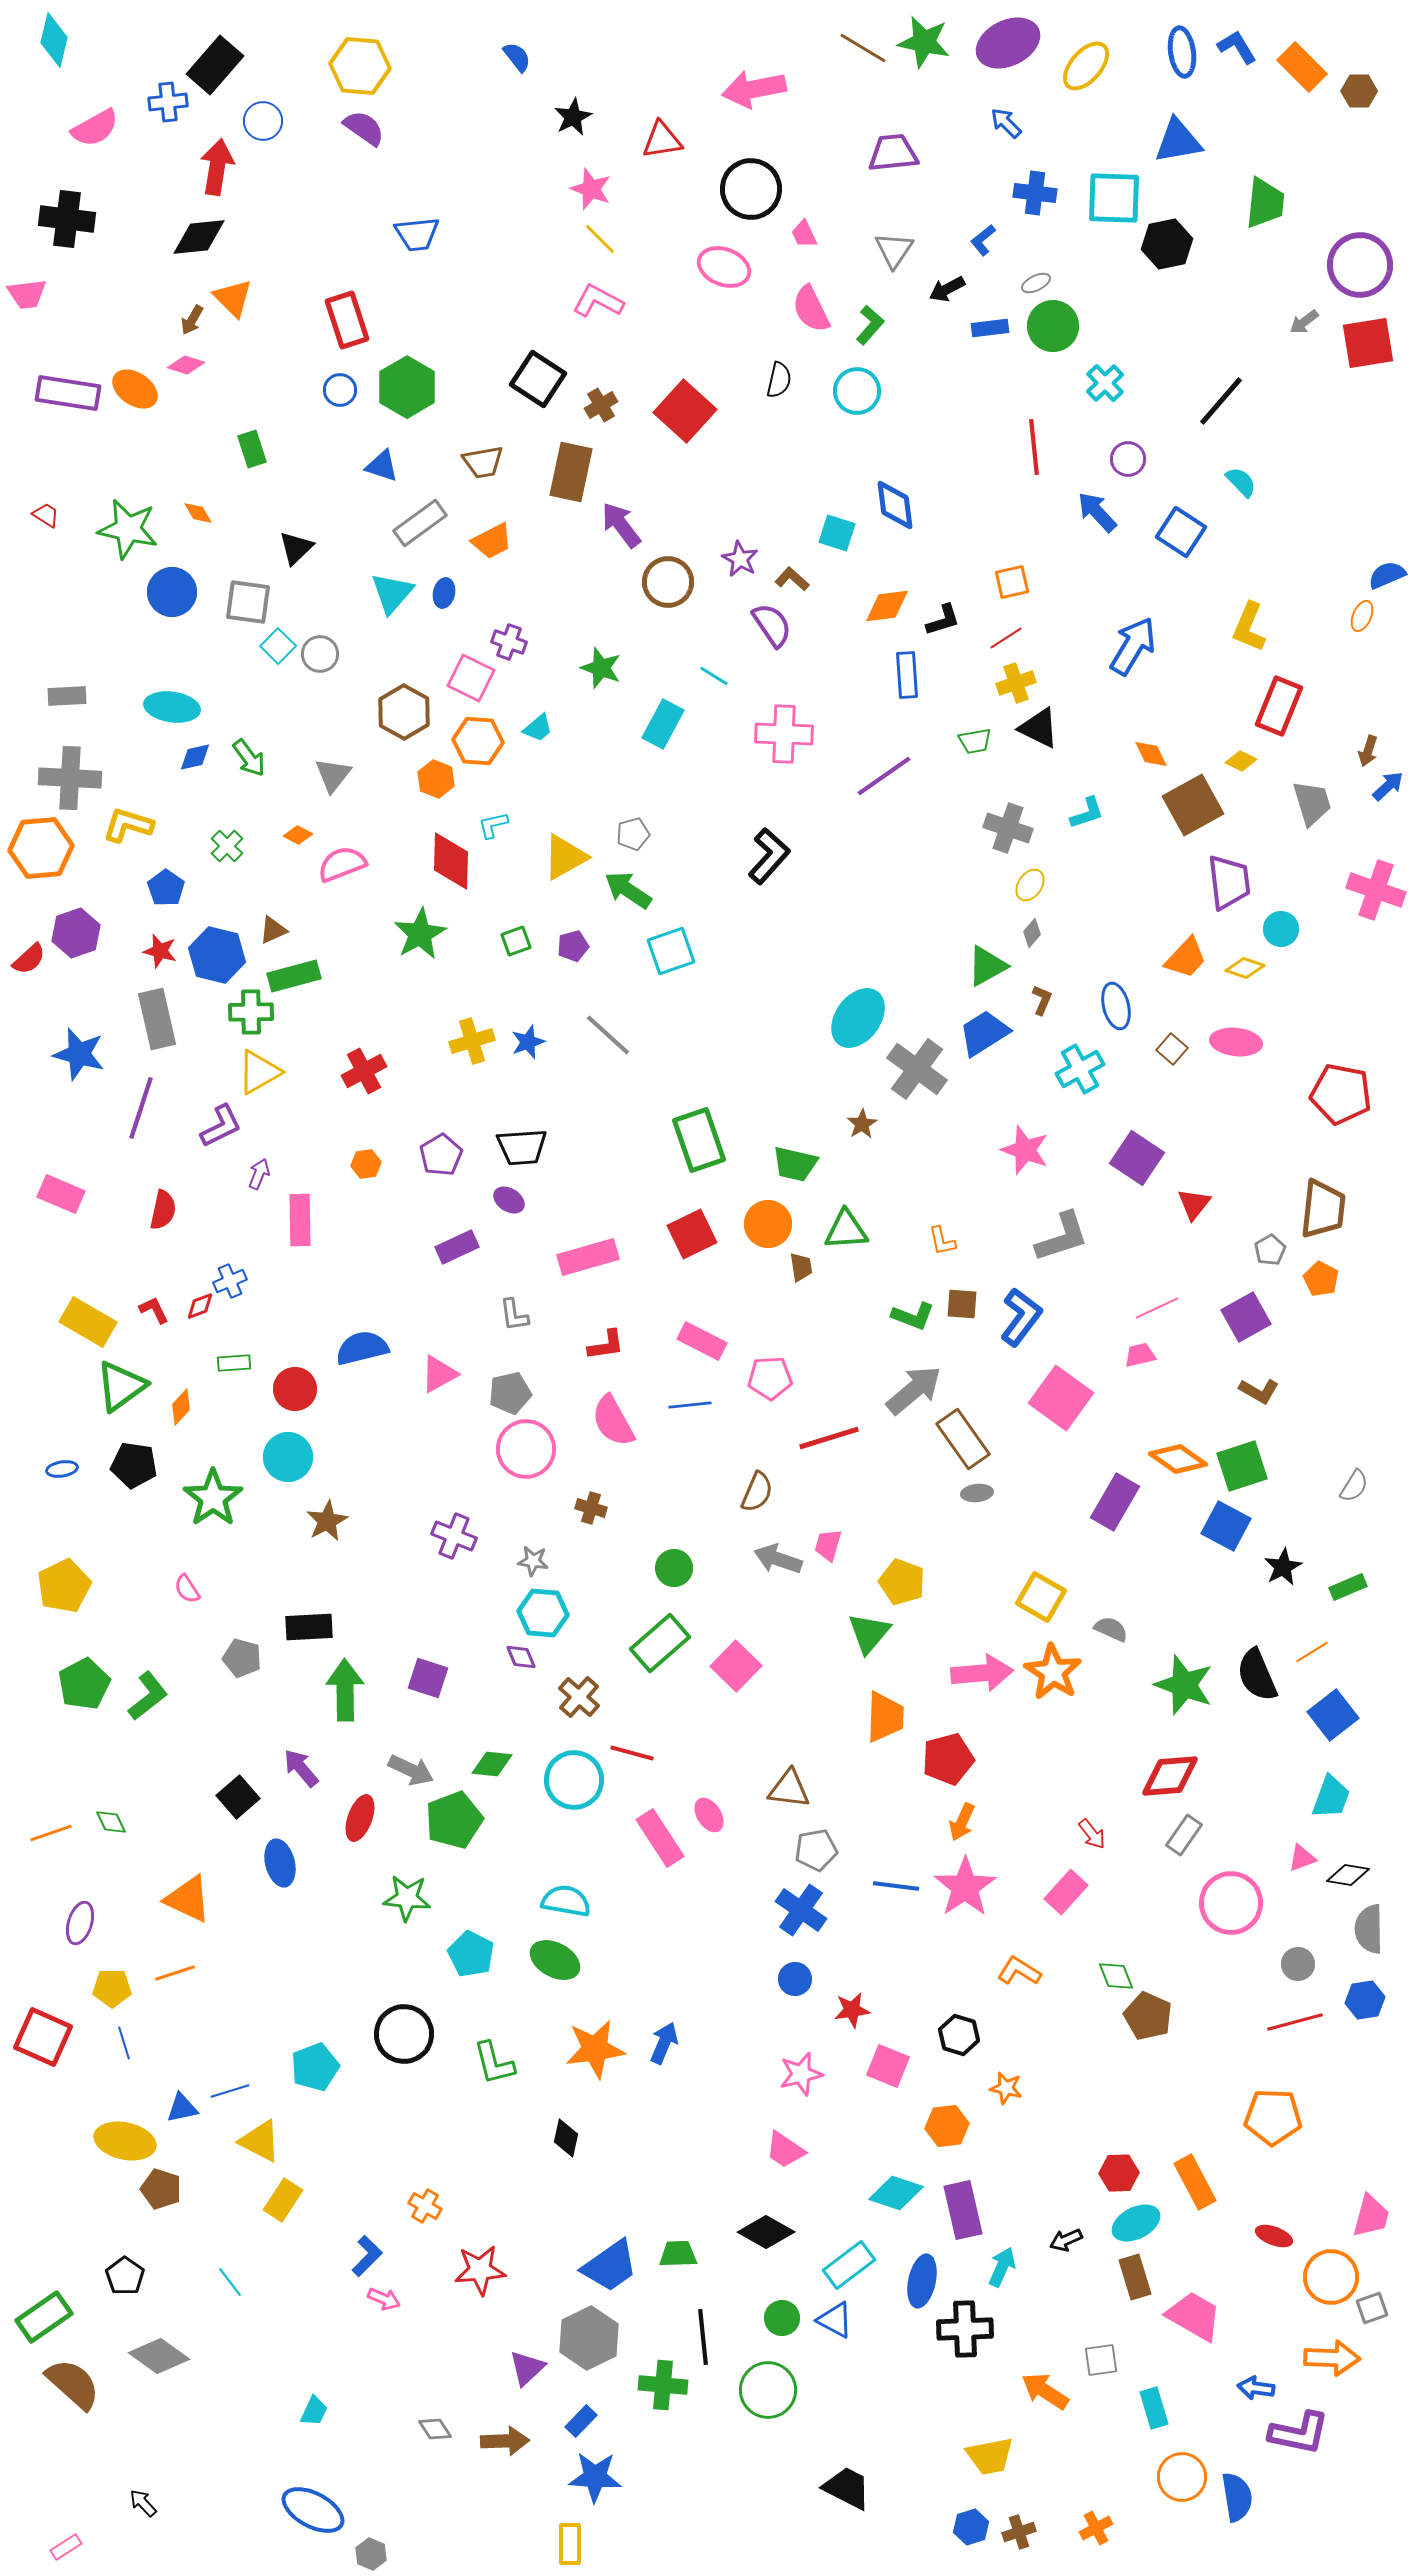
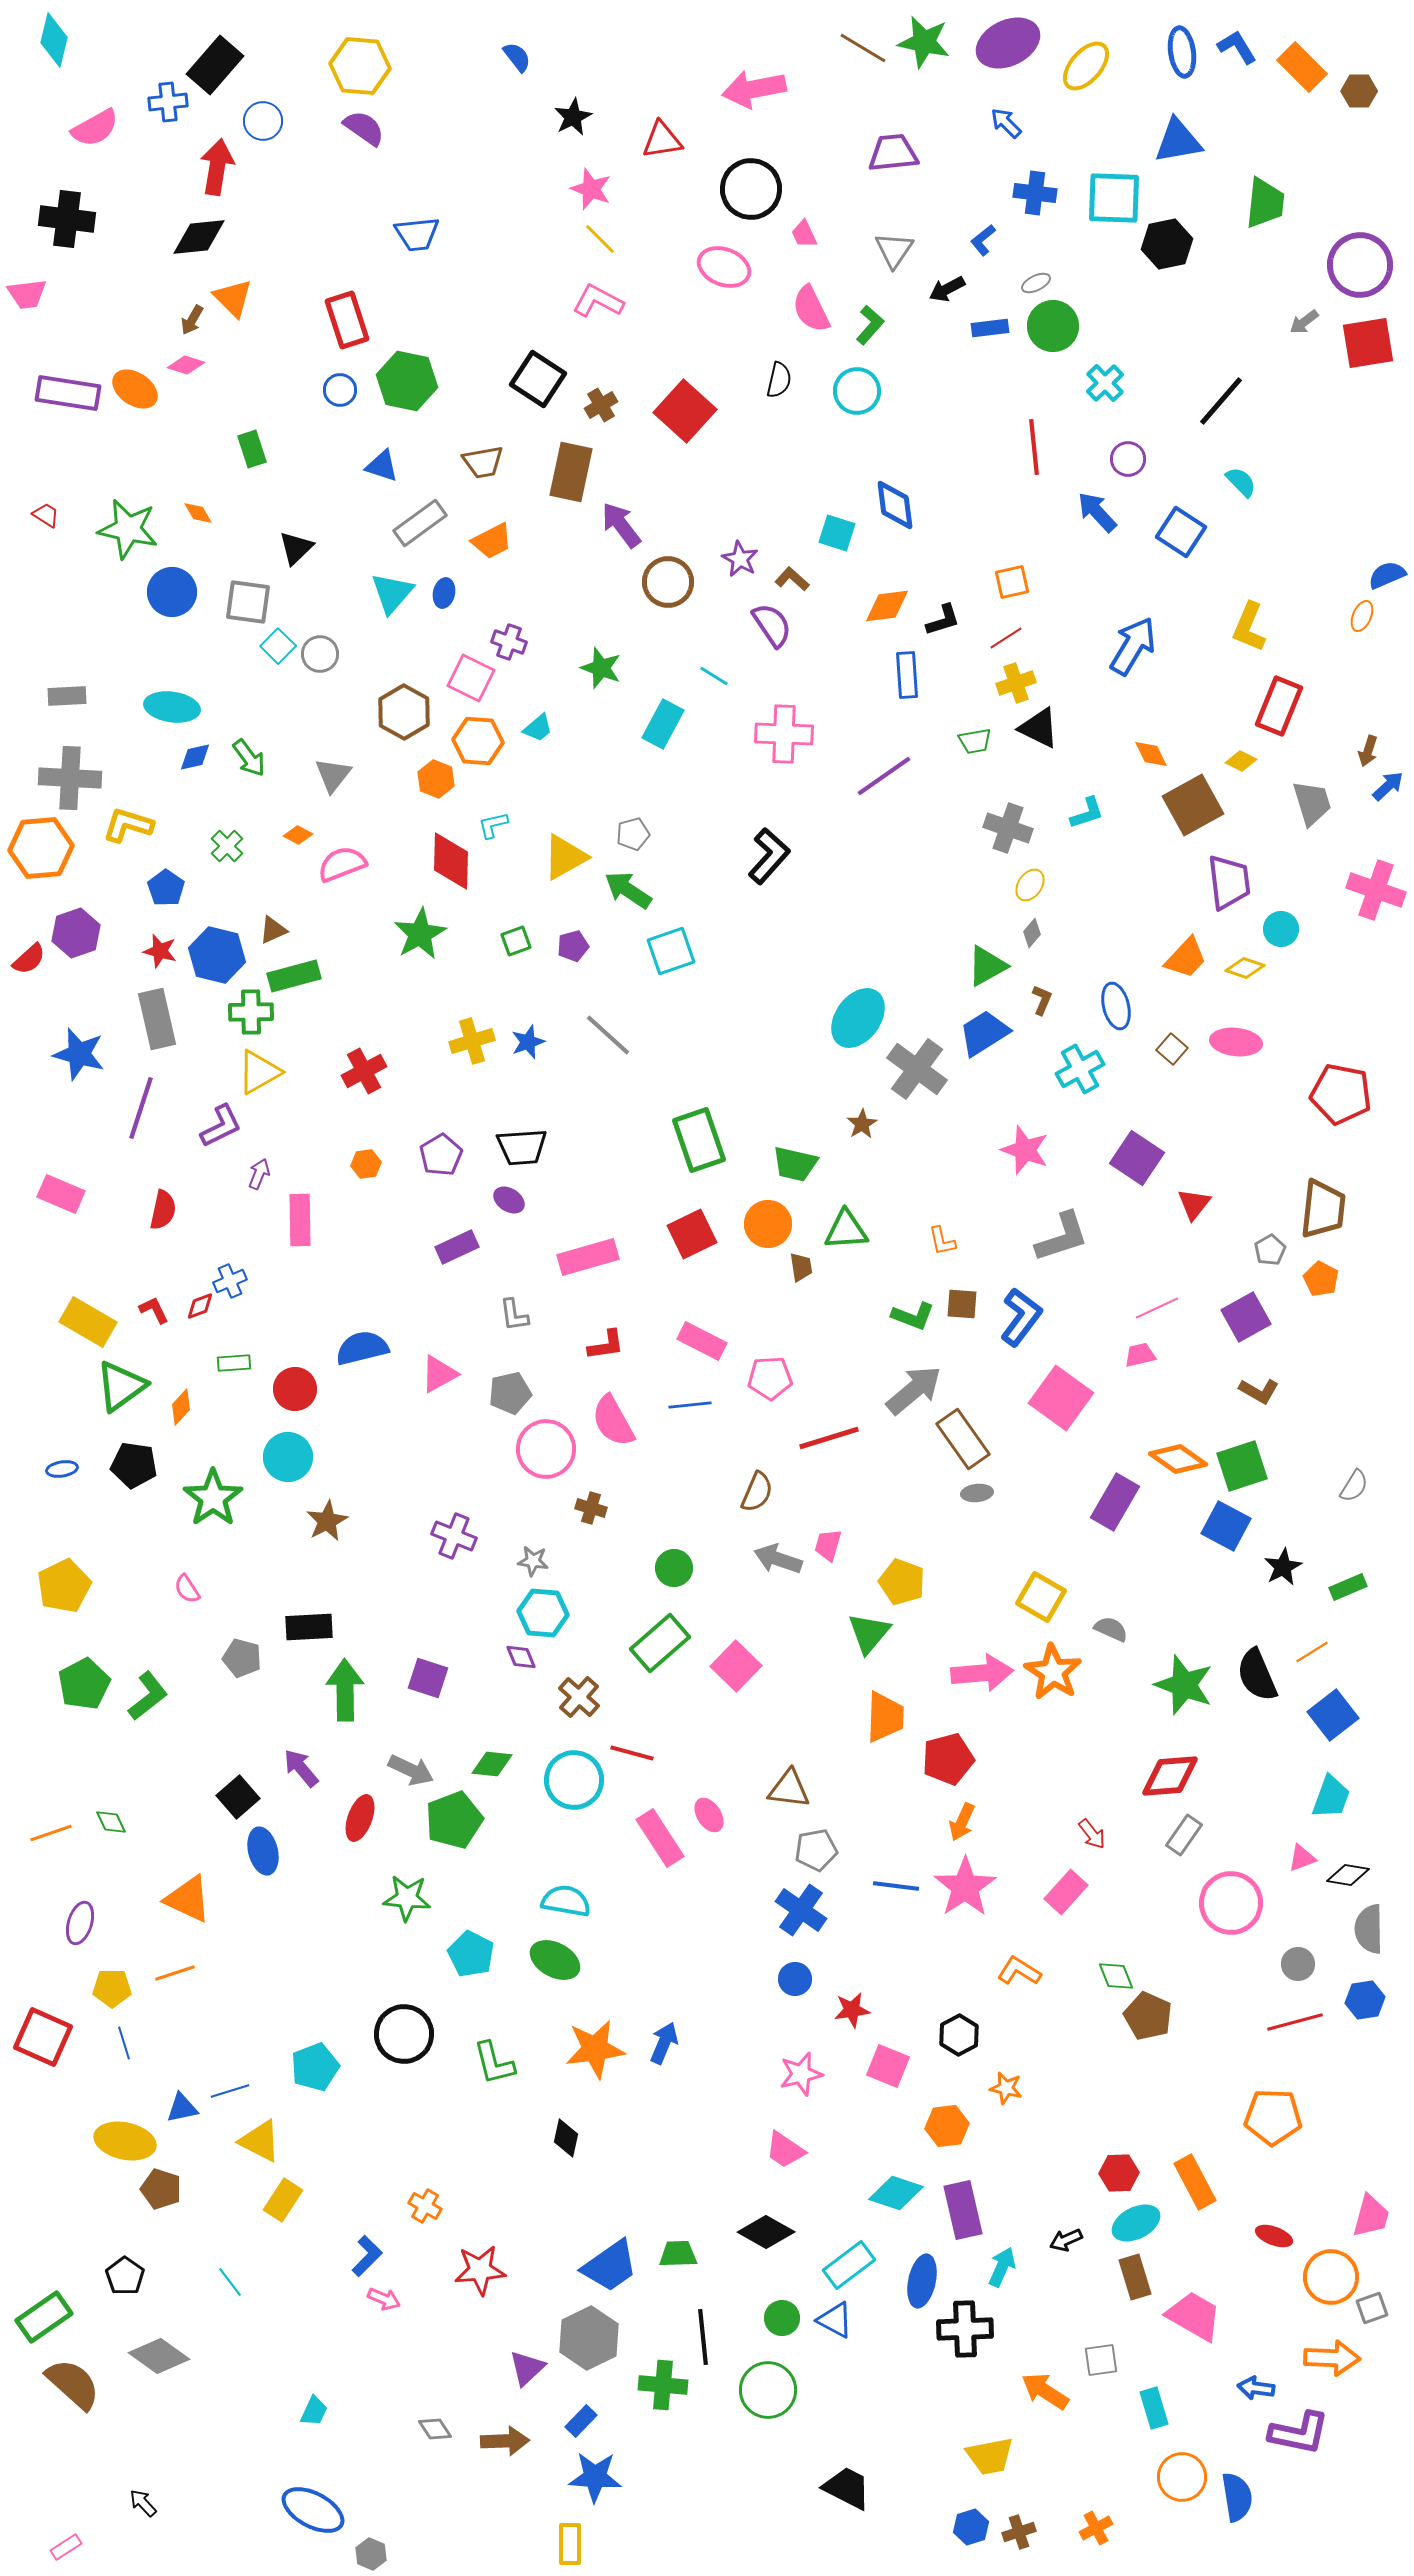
green hexagon at (407, 387): moved 6 px up; rotated 18 degrees counterclockwise
pink circle at (526, 1449): moved 20 px right
blue ellipse at (280, 1863): moved 17 px left, 12 px up
black hexagon at (959, 2035): rotated 15 degrees clockwise
